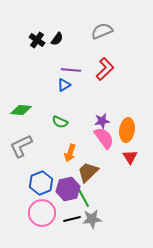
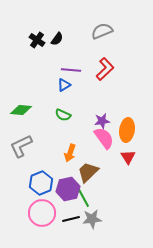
green semicircle: moved 3 px right, 7 px up
red triangle: moved 2 px left
black line: moved 1 px left
